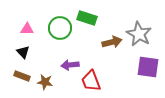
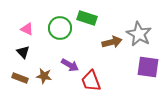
pink triangle: rotated 24 degrees clockwise
purple arrow: rotated 144 degrees counterclockwise
brown rectangle: moved 2 px left, 2 px down
brown star: moved 1 px left, 6 px up
